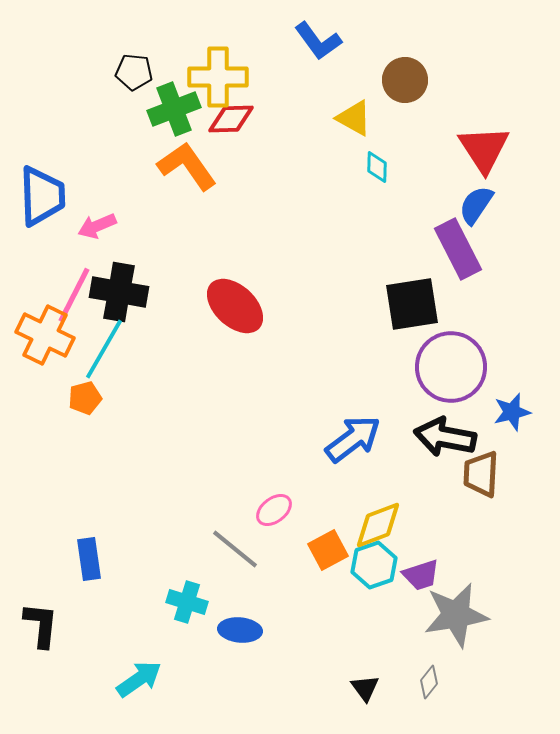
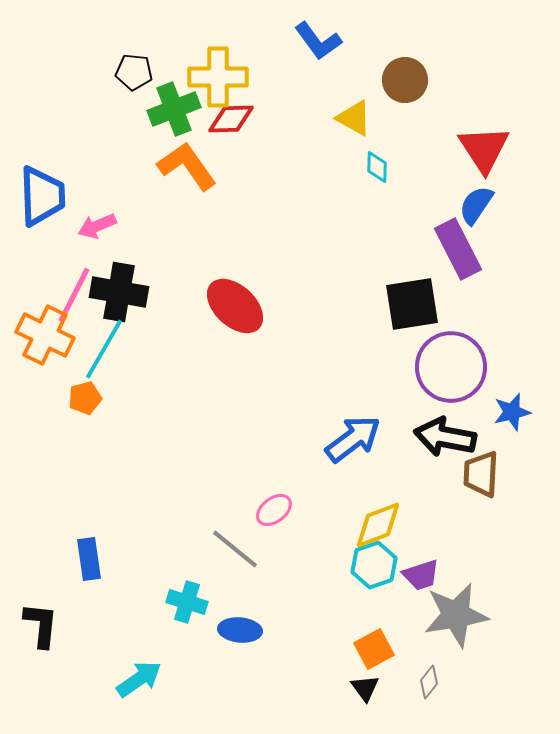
orange square: moved 46 px right, 99 px down
